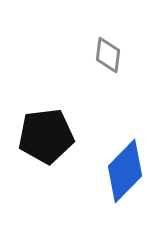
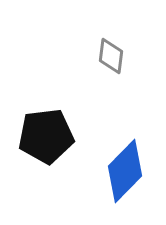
gray diamond: moved 3 px right, 1 px down
